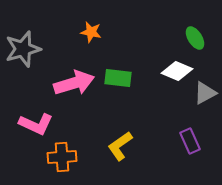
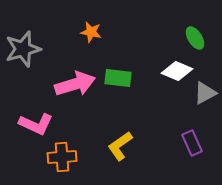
pink arrow: moved 1 px right, 1 px down
purple rectangle: moved 2 px right, 2 px down
